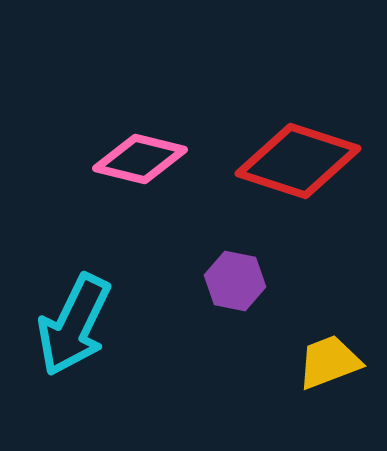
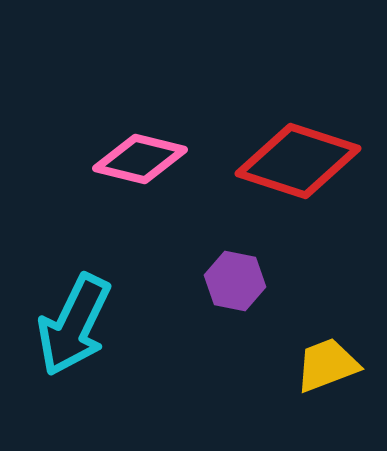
yellow trapezoid: moved 2 px left, 3 px down
